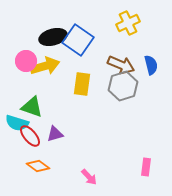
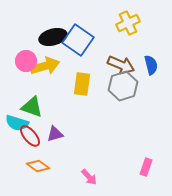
pink rectangle: rotated 12 degrees clockwise
